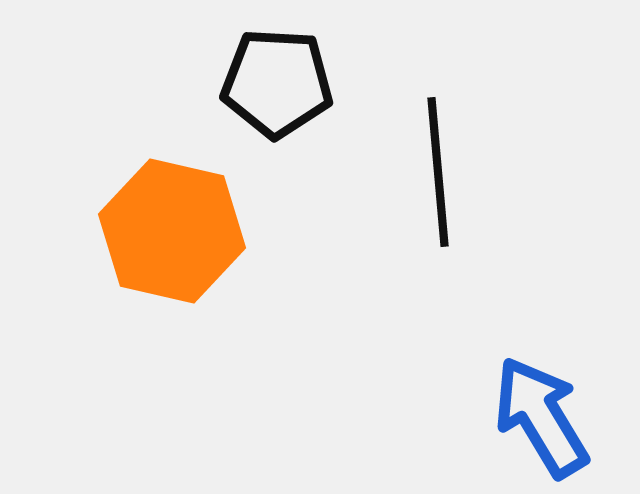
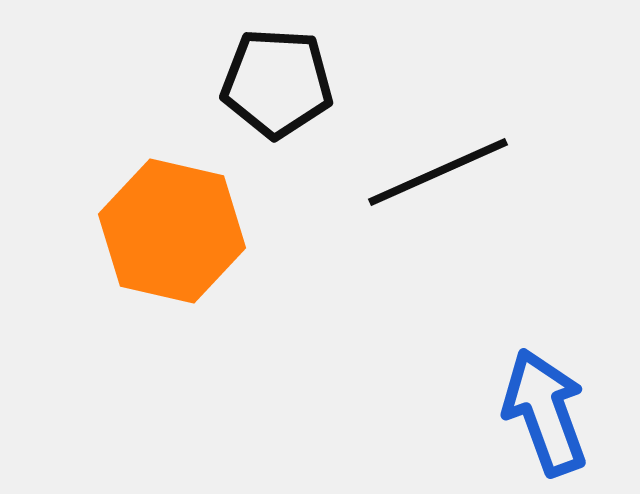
black line: rotated 71 degrees clockwise
blue arrow: moved 4 px right, 5 px up; rotated 11 degrees clockwise
